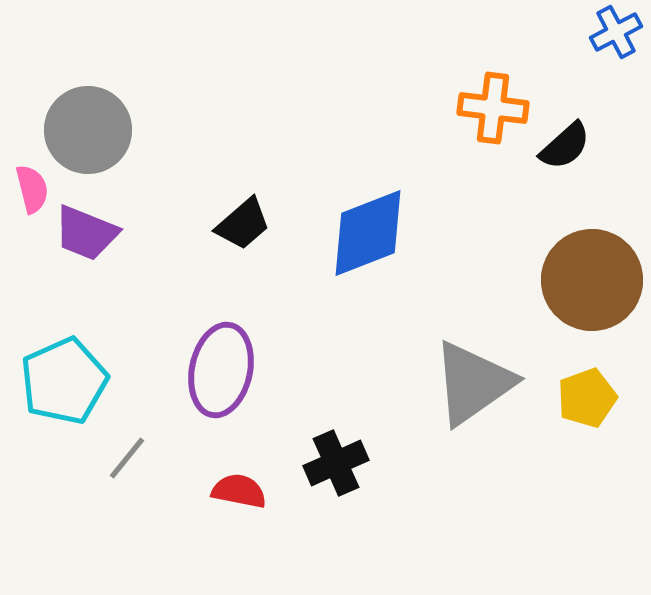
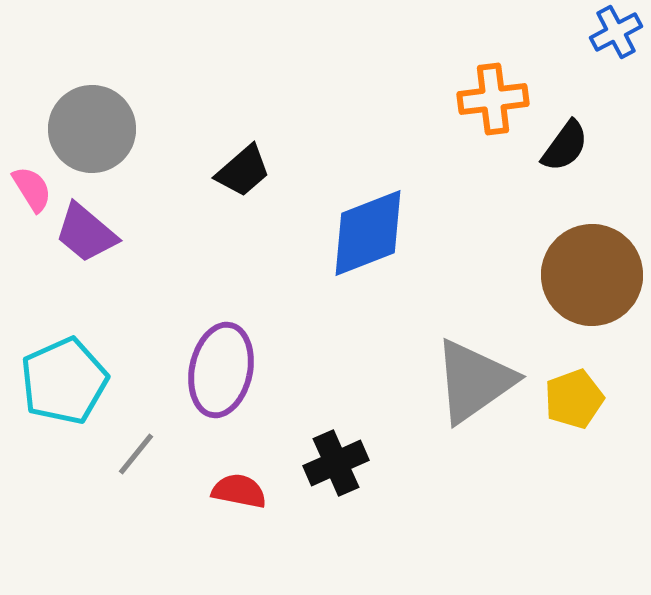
orange cross: moved 9 px up; rotated 14 degrees counterclockwise
gray circle: moved 4 px right, 1 px up
black semicircle: rotated 12 degrees counterclockwise
pink semicircle: rotated 18 degrees counterclockwise
black trapezoid: moved 53 px up
purple trapezoid: rotated 18 degrees clockwise
brown circle: moved 5 px up
gray triangle: moved 1 px right, 2 px up
yellow pentagon: moved 13 px left, 1 px down
gray line: moved 9 px right, 4 px up
